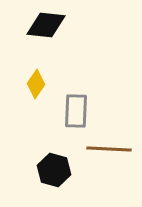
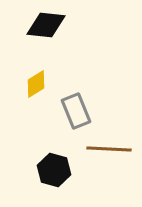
yellow diamond: rotated 24 degrees clockwise
gray rectangle: rotated 24 degrees counterclockwise
